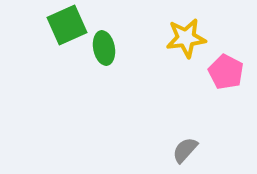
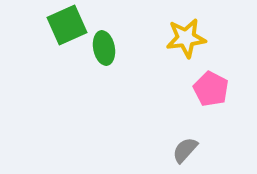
pink pentagon: moved 15 px left, 17 px down
